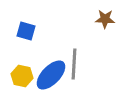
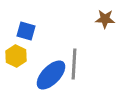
yellow hexagon: moved 6 px left, 20 px up; rotated 15 degrees clockwise
